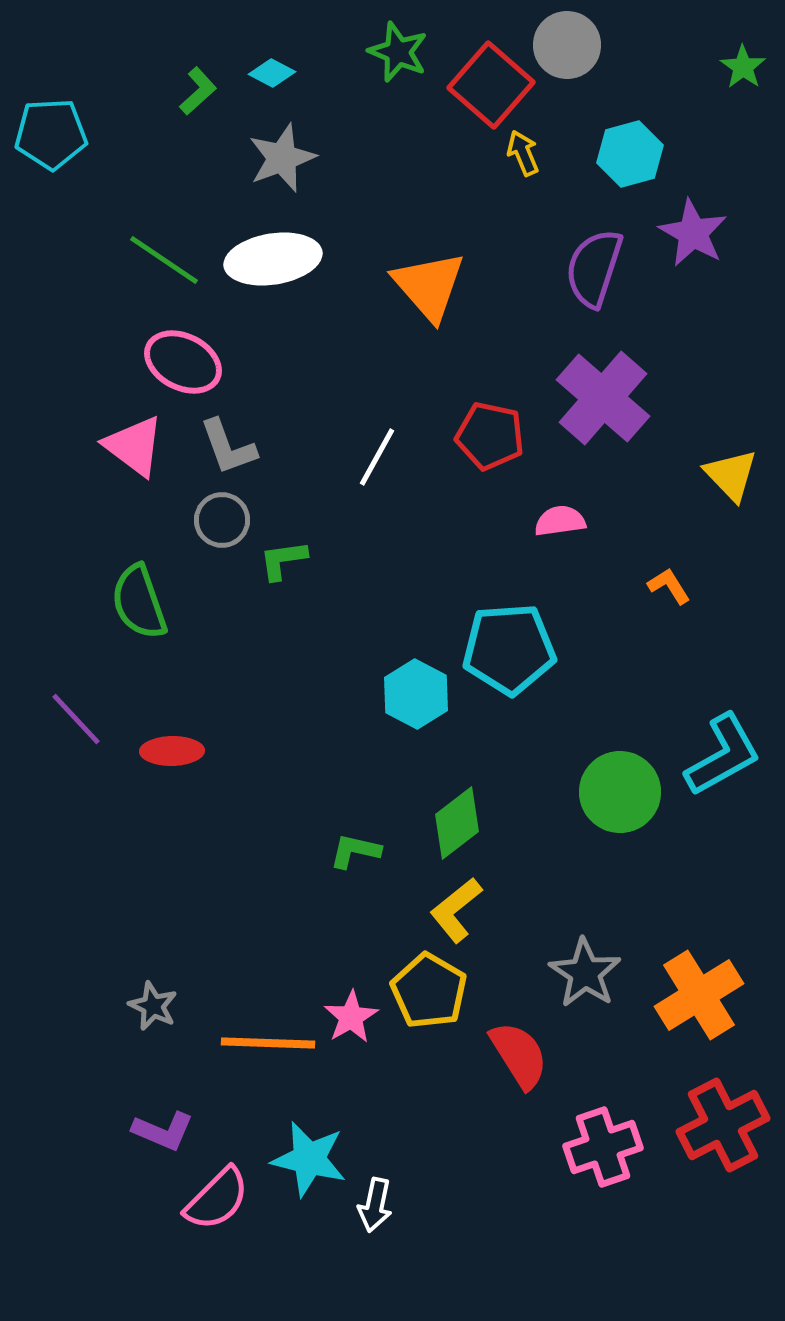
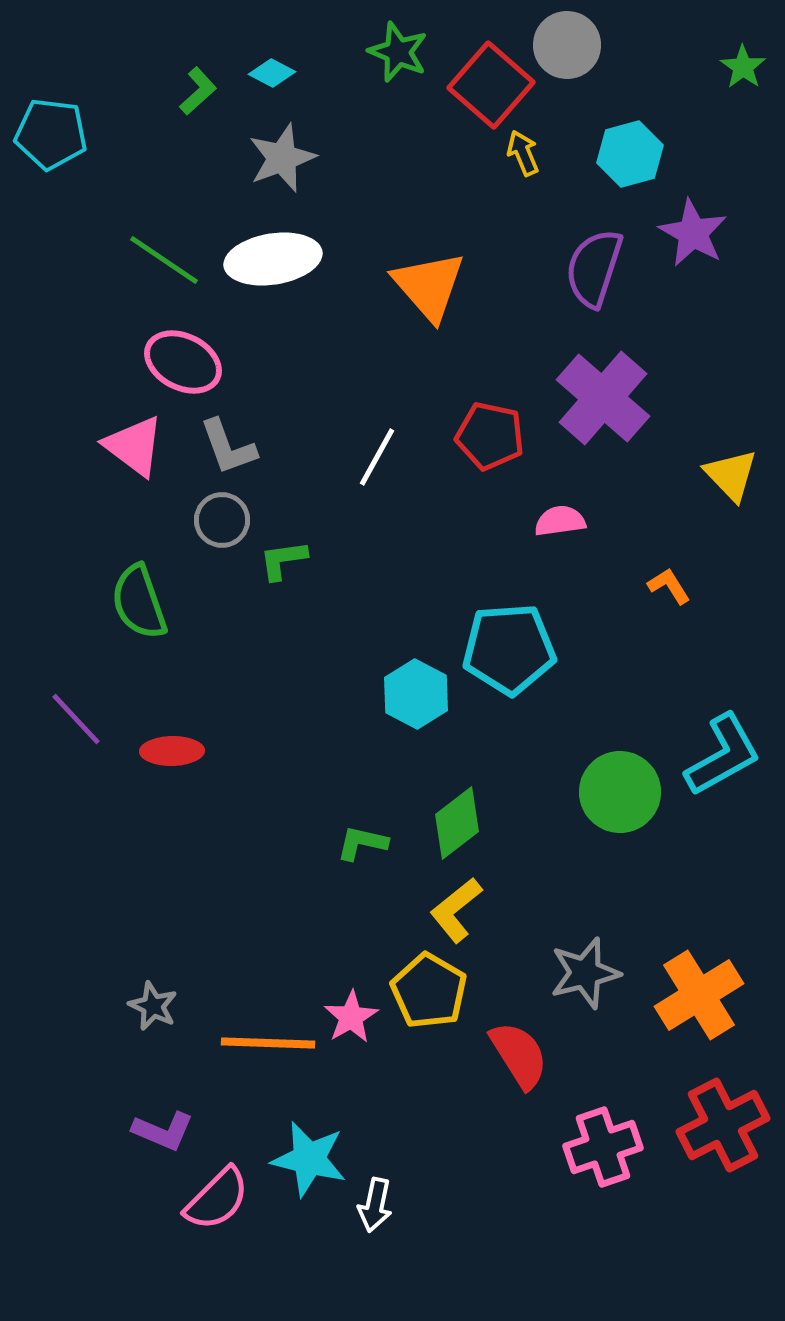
cyan pentagon at (51, 134): rotated 10 degrees clockwise
green L-shape at (355, 851): moved 7 px right, 8 px up
gray star at (585, 973): rotated 24 degrees clockwise
